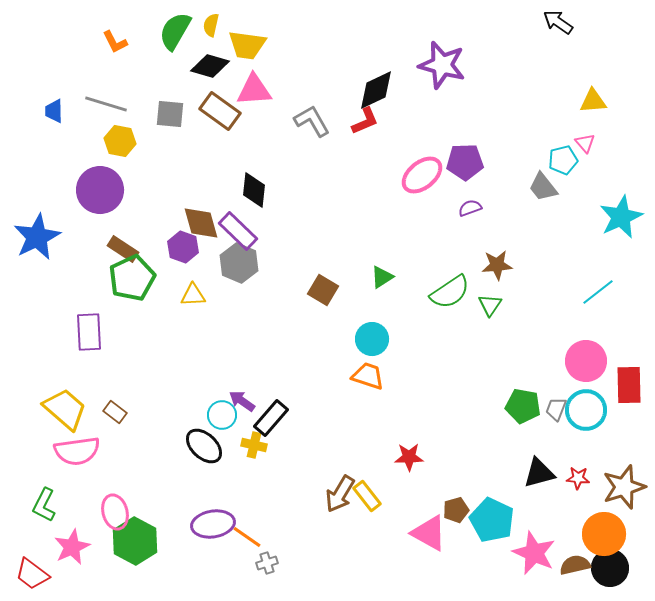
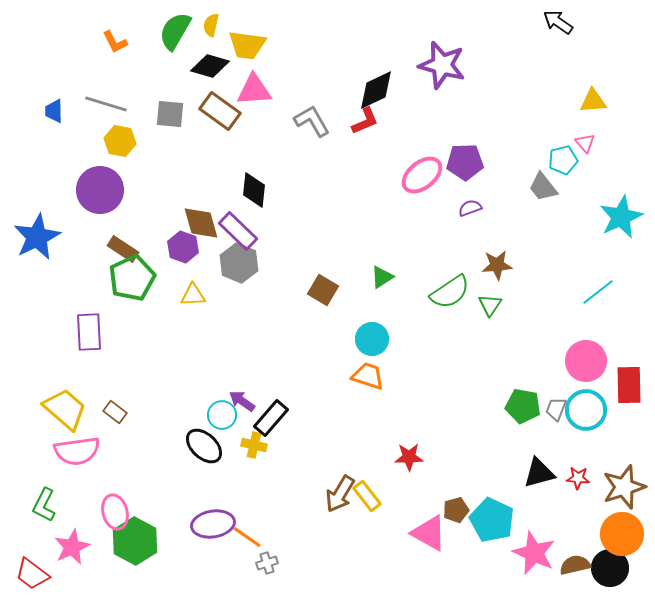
orange circle at (604, 534): moved 18 px right
